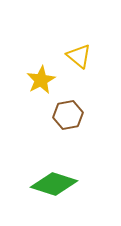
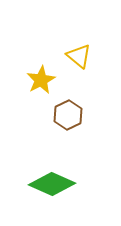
brown hexagon: rotated 16 degrees counterclockwise
green diamond: moved 2 px left; rotated 6 degrees clockwise
